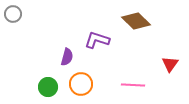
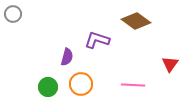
brown diamond: rotated 8 degrees counterclockwise
